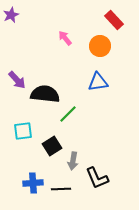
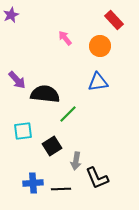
gray arrow: moved 3 px right
